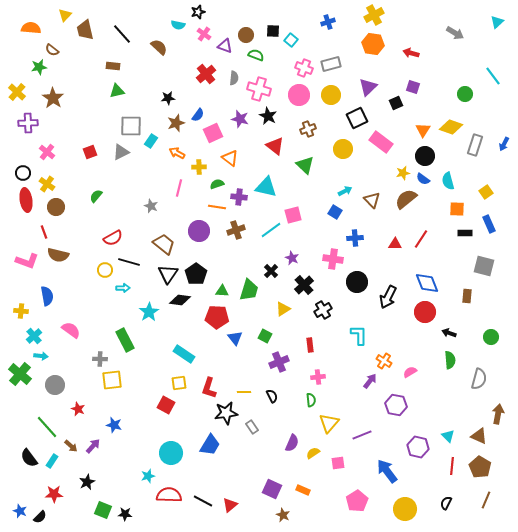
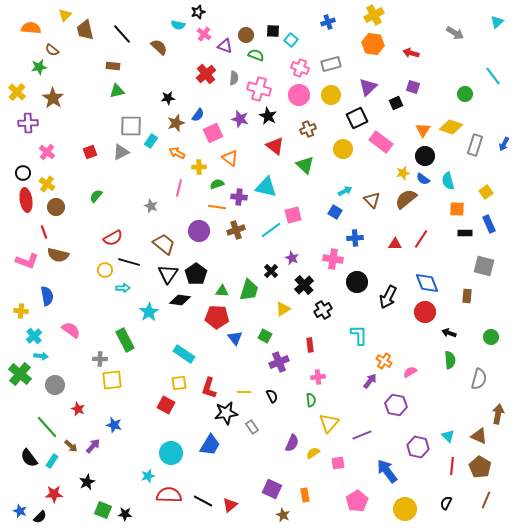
pink cross at (304, 68): moved 4 px left
orange rectangle at (303, 490): moved 2 px right, 5 px down; rotated 56 degrees clockwise
